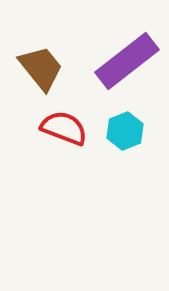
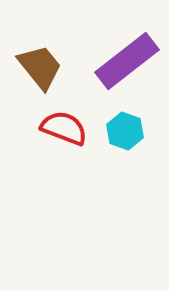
brown trapezoid: moved 1 px left, 1 px up
cyan hexagon: rotated 18 degrees counterclockwise
